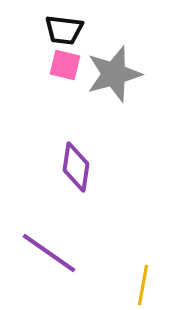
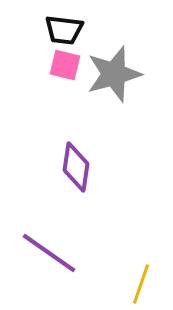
yellow line: moved 2 px left, 1 px up; rotated 9 degrees clockwise
